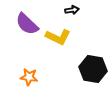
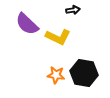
black arrow: moved 1 px right
black hexagon: moved 9 px left, 4 px down
orange star: moved 27 px right, 2 px up
